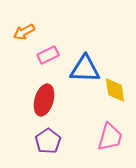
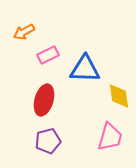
yellow diamond: moved 4 px right, 6 px down
purple pentagon: rotated 20 degrees clockwise
